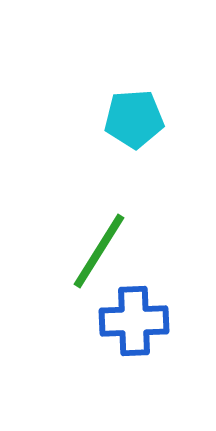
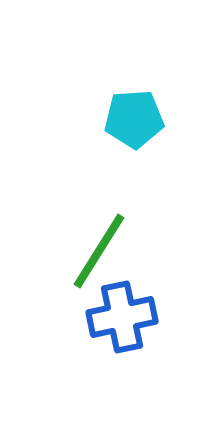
blue cross: moved 12 px left, 4 px up; rotated 10 degrees counterclockwise
